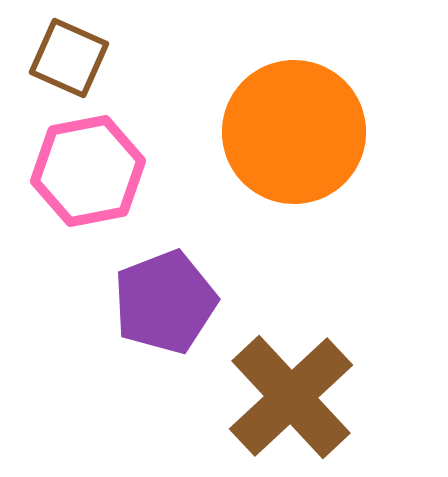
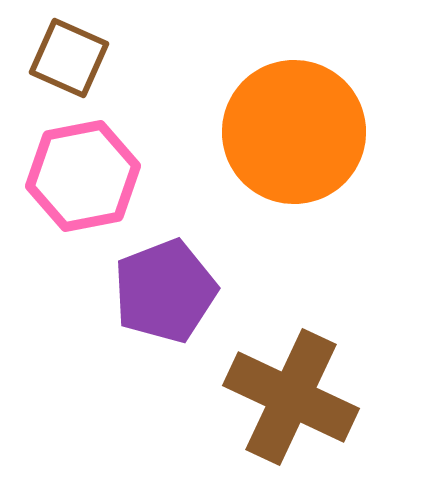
pink hexagon: moved 5 px left, 5 px down
purple pentagon: moved 11 px up
brown cross: rotated 22 degrees counterclockwise
